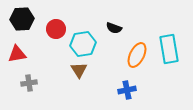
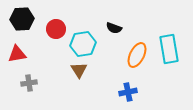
blue cross: moved 1 px right, 2 px down
